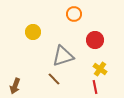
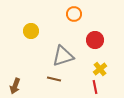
yellow circle: moved 2 px left, 1 px up
yellow cross: rotated 16 degrees clockwise
brown line: rotated 32 degrees counterclockwise
